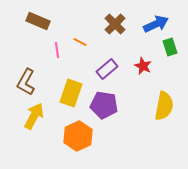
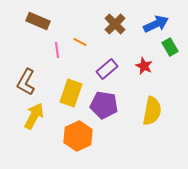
green rectangle: rotated 12 degrees counterclockwise
red star: moved 1 px right
yellow semicircle: moved 12 px left, 5 px down
